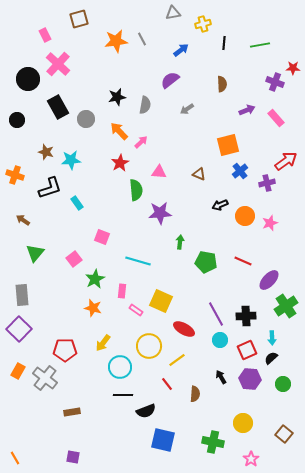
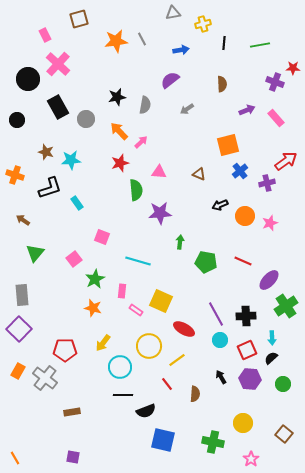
blue arrow at (181, 50): rotated 28 degrees clockwise
red star at (120, 163): rotated 12 degrees clockwise
